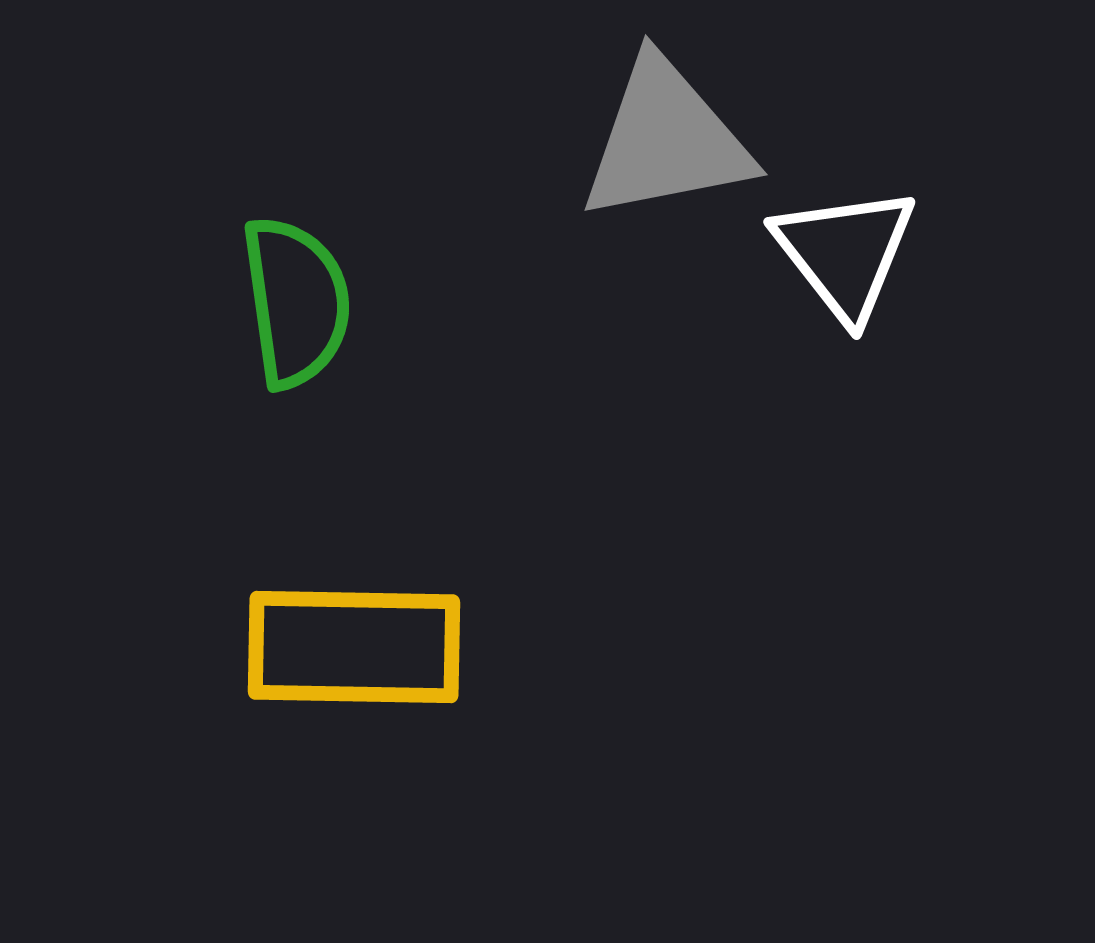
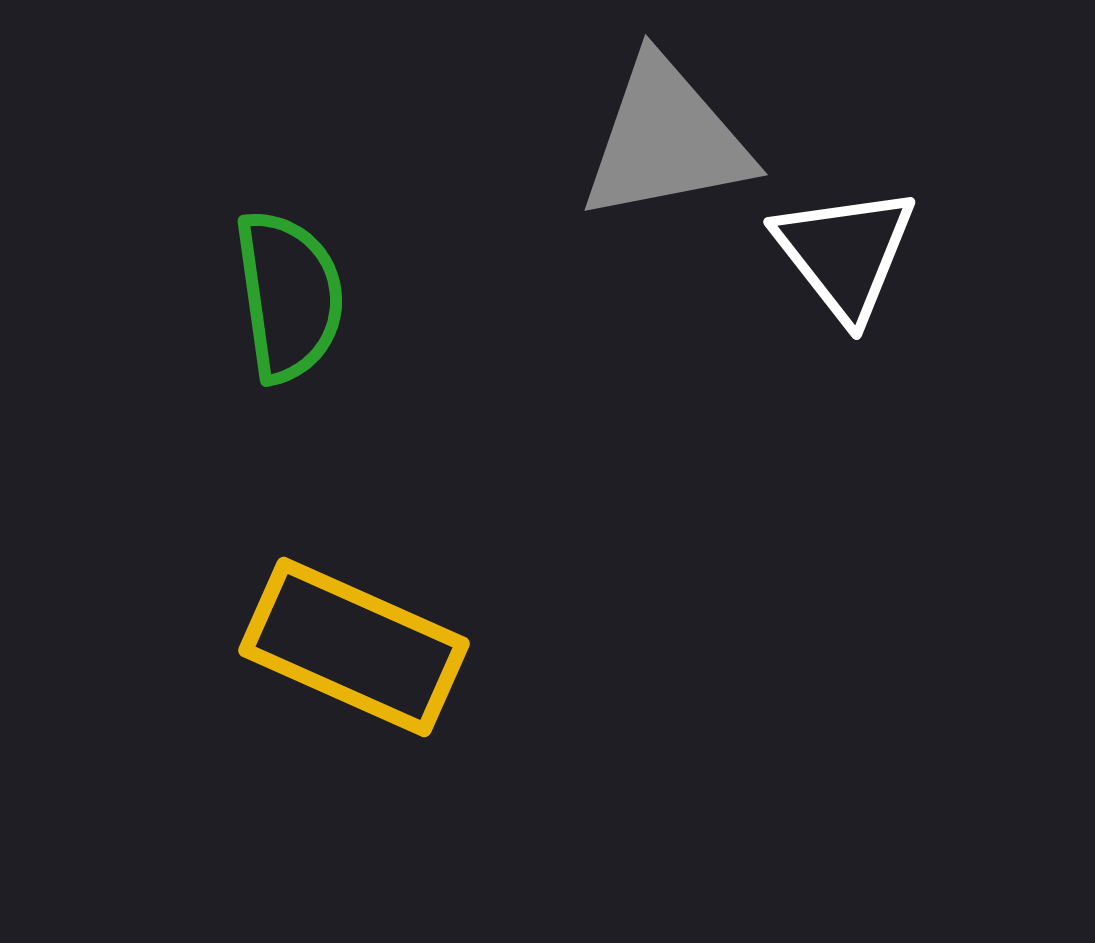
green semicircle: moved 7 px left, 6 px up
yellow rectangle: rotated 23 degrees clockwise
